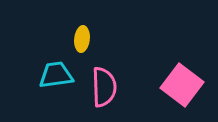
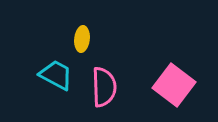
cyan trapezoid: rotated 36 degrees clockwise
pink square: moved 8 px left
